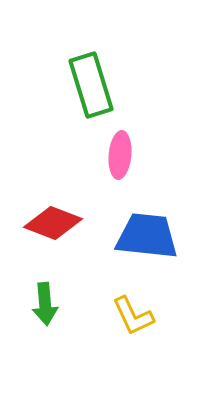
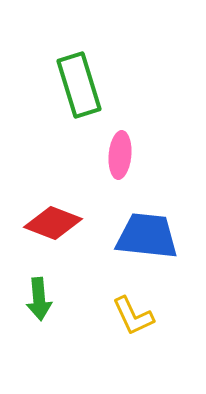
green rectangle: moved 12 px left
green arrow: moved 6 px left, 5 px up
